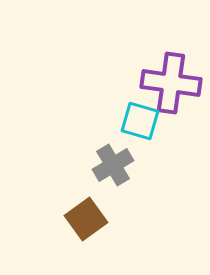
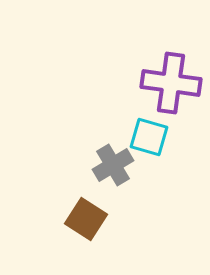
cyan square: moved 9 px right, 16 px down
brown square: rotated 21 degrees counterclockwise
